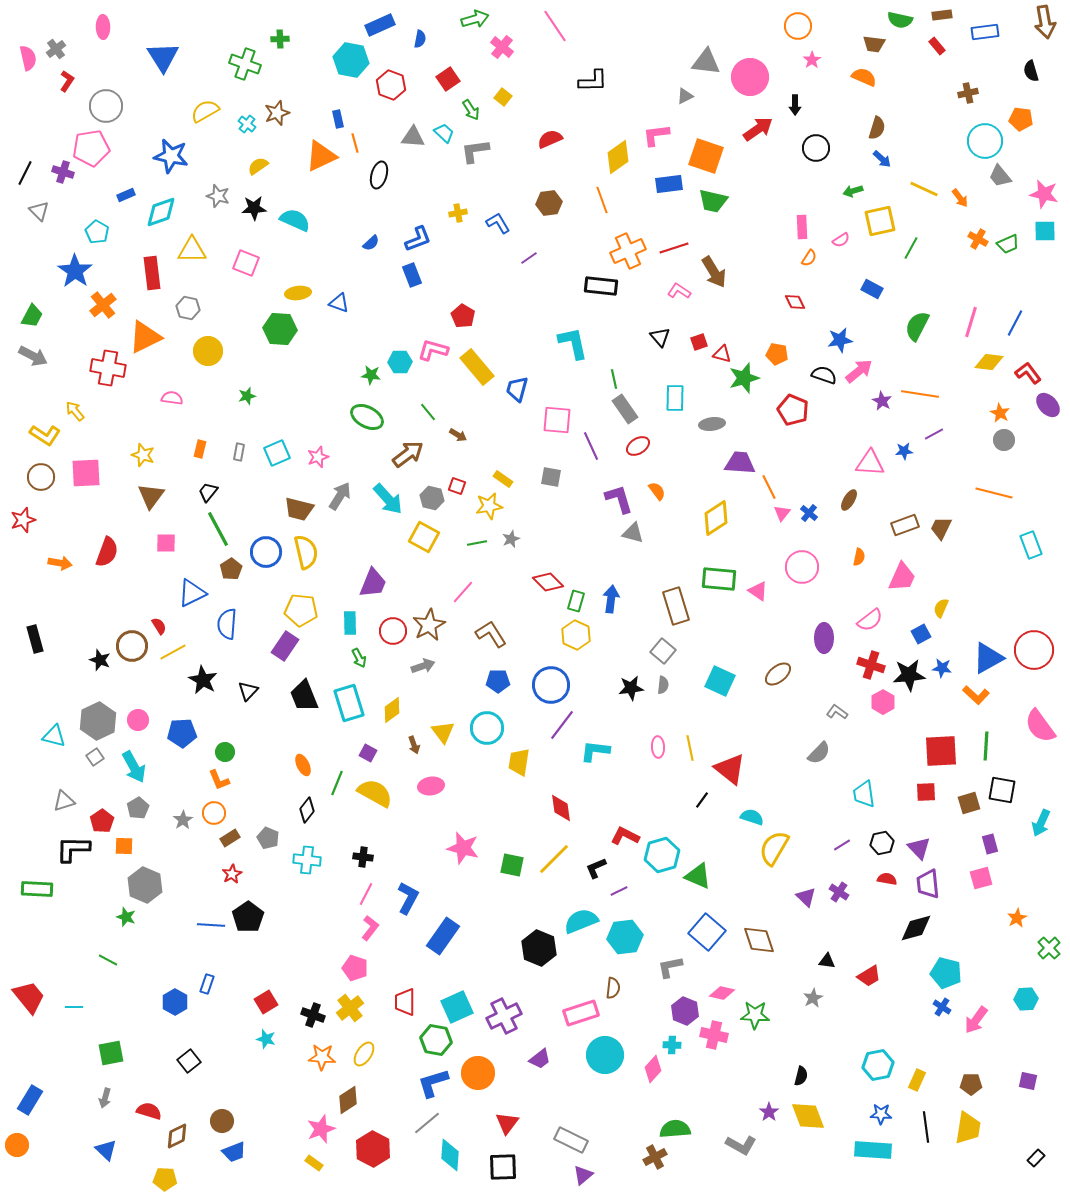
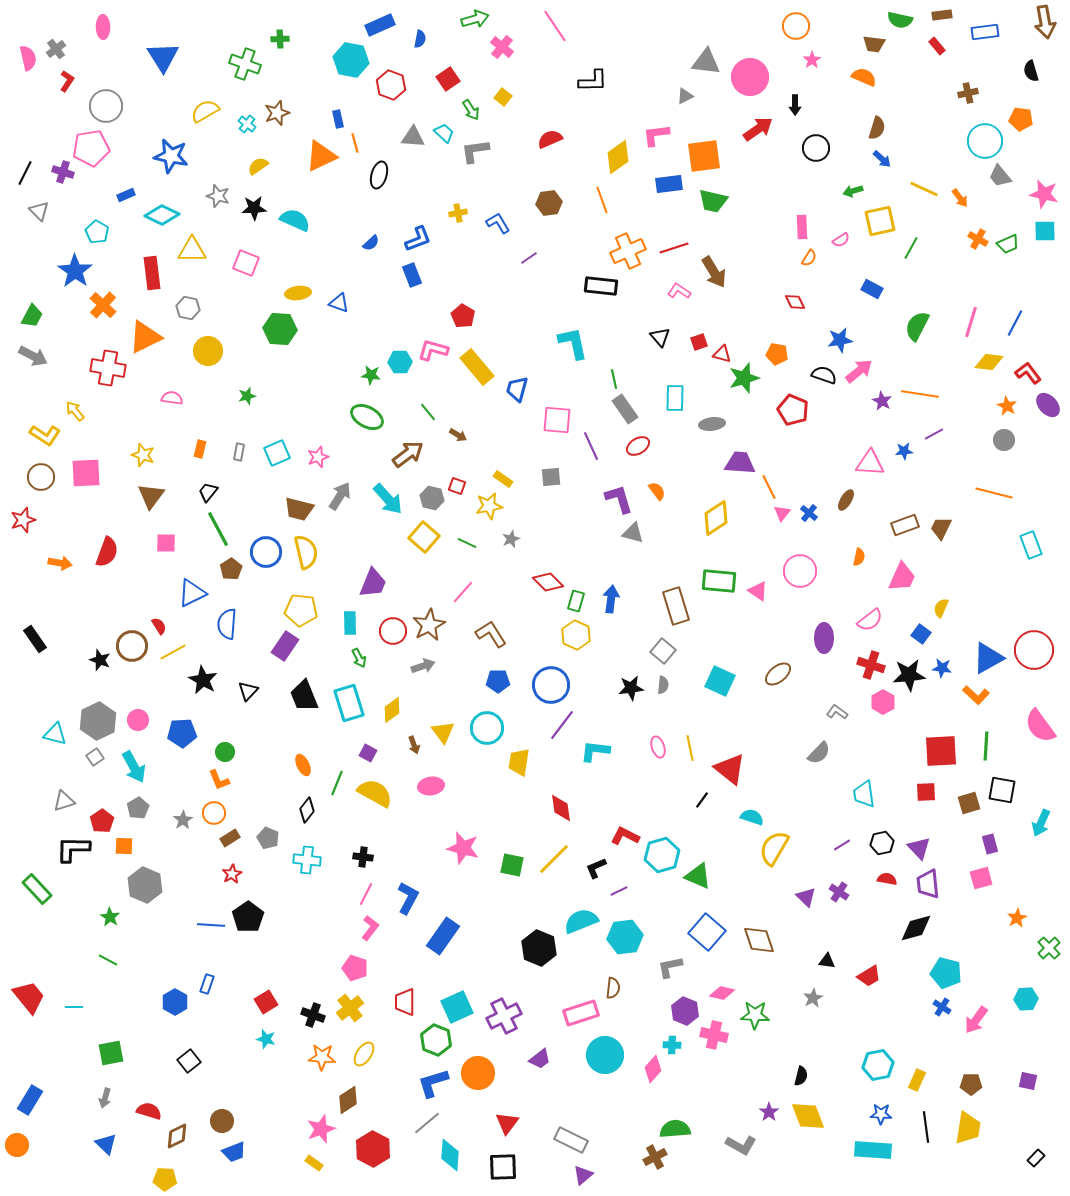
orange circle at (798, 26): moved 2 px left
orange square at (706, 156): moved 2 px left; rotated 27 degrees counterclockwise
cyan diamond at (161, 212): moved 1 px right, 3 px down; rotated 44 degrees clockwise
orange cross at (103, 305): rotated 8 degrees counterclockwise
orange star at (1000, 413): moved 7 px right, 7 px up
gray square at (551, 477): rotated 15 degrees counterclockwise
brown ellipse at (849, 500): moved 3 px left
yellow square at (424, 537): rotated 12 degrees clockwise
green line at (477, 543): moved 10 px left; rotated 36 degrees clockwise
pink circle at (802, 567): moved 2 px left, 4 px down
green rectangle at (719, 579): moved 2 px down
blue square at (921, 634): rotated 24 degrees counterclockwise
black rectangle at (35, 639): rotated 20 degrees counterclockwise
cyan triangle at (54, 736): moved 1 px right, 2 px up
pink ellipse at (658, 747): rotated 15 degrees counterclockwise
green rectangle at (37, 889): rotated 44 degrees clockwise
green star at (126, 917): moved 16 px left; rotated 12 degrees clockwise
green hexagon at (436, 1040): rotated 12 degrees clockwise
blue triangle at (106, 1150): moved 6 px up
